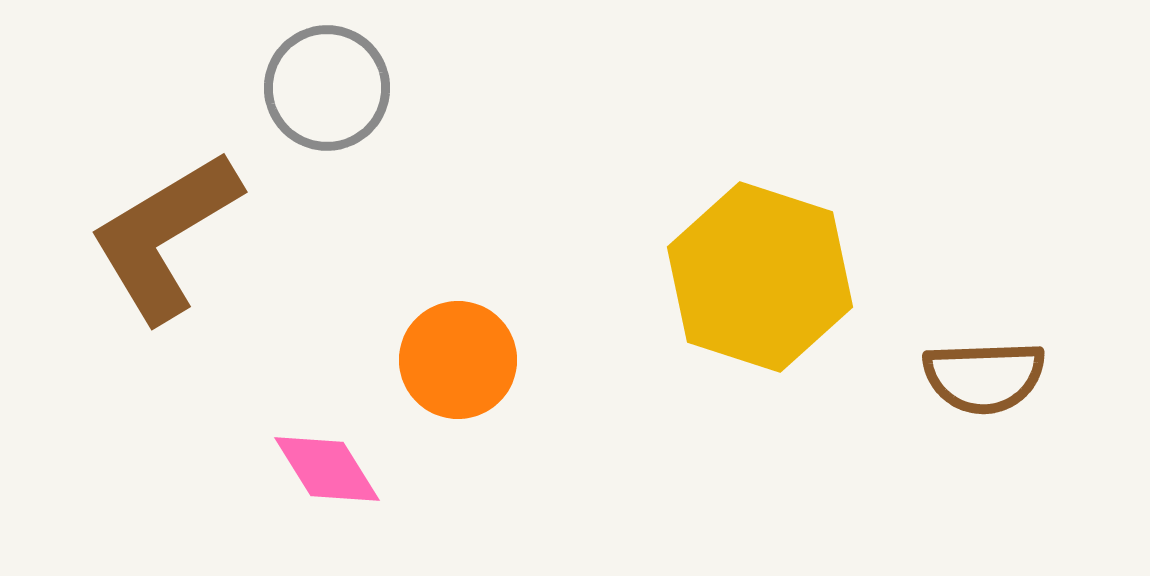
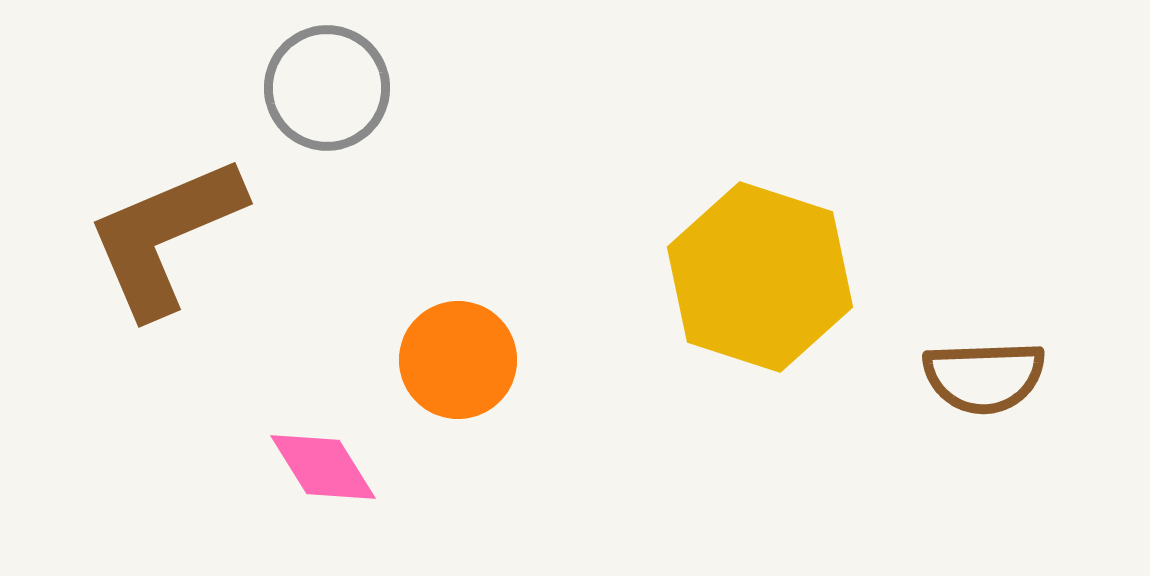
brown L-shape: rotated 8 degrees clockwise
pink diamond: moved 4 px left, 2 px up
